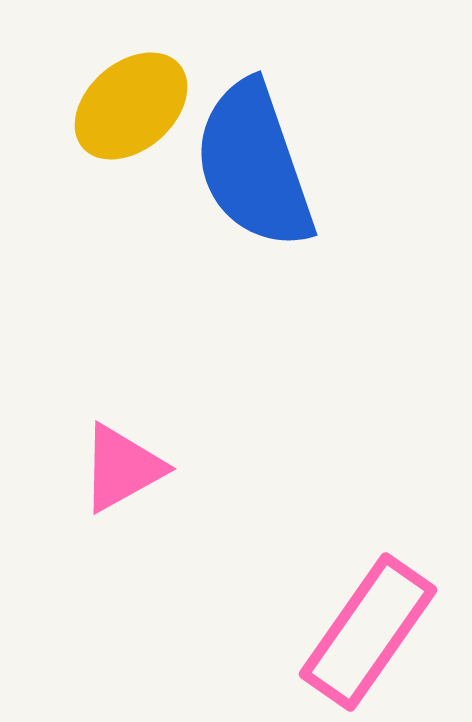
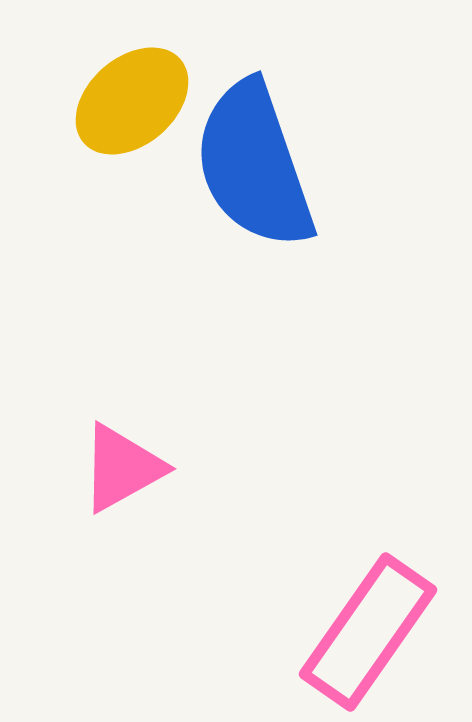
yellow ellipse: moved 1 px right, 5 px up
